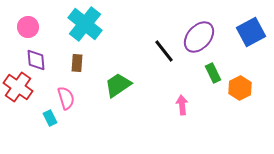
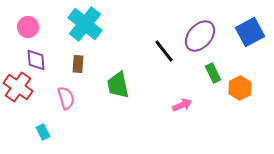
blue square: moved 1 px left
purple ellipse: moved 1 px right, 1 px up
brown rectangle: moved 1 px right, 1 px down
green trapezoid: rotated 68 degrees counterclockwise
pink arrow: rotated 72 degrees clockwise
cyan rectangle: moved 7 px left, 14 px down
